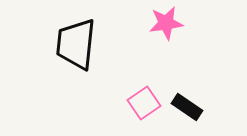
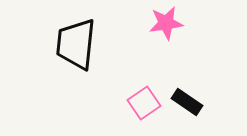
black rectangle: moved 5 px up
